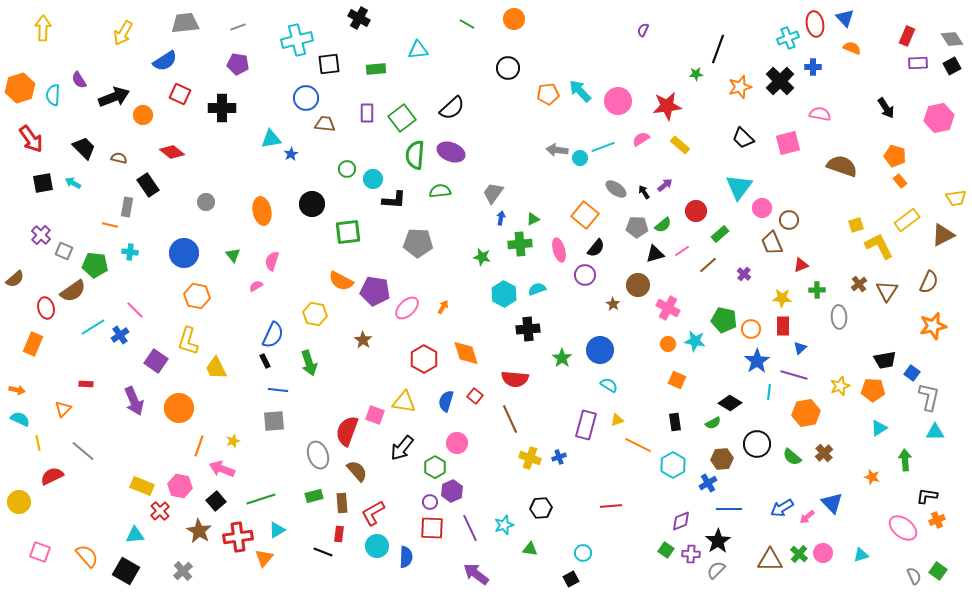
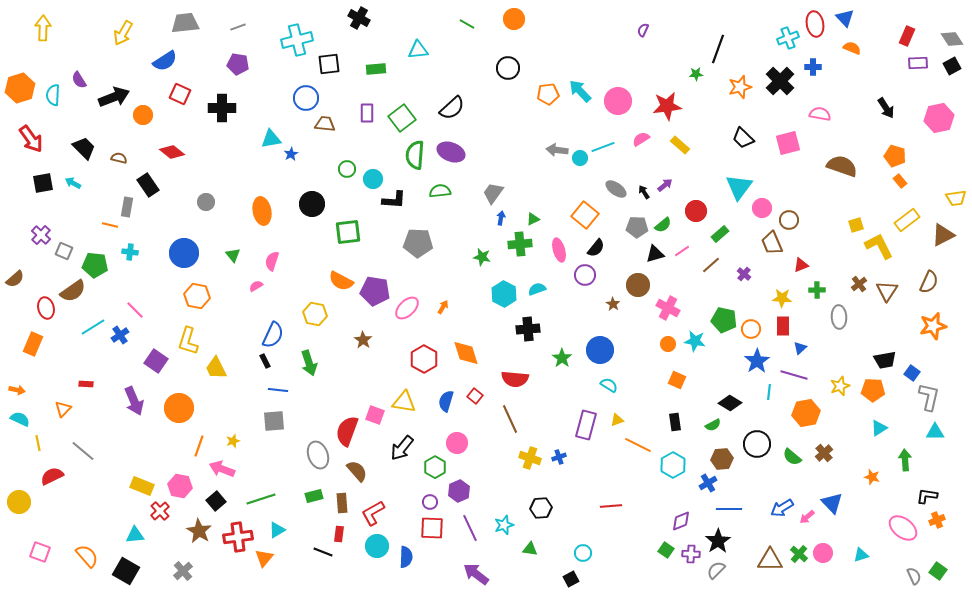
brown line at (708, 265): moved 3 px right
green semicircle at (713, 423): moved 2 px down
purple hexagon at (452, 491): moved 7 px right
